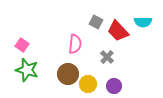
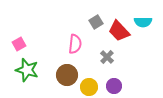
gray square: rotated 32 degrees clockwise
red trapezoid: moved 1 px right
pink square: moved 3 px left, 1 px up; rotated 24 degrees clockwise
brown circle: moved 1 px left, 1 px down
yellow circle: moved 1 px right, 3 px down
